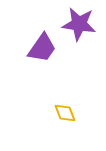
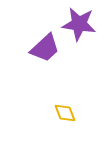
purple trapezoid: moved 3 px right; rotated 12 degrees clockwise
